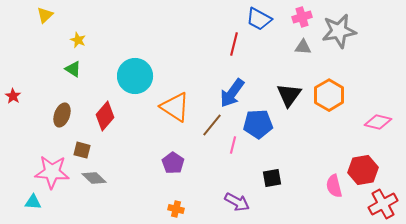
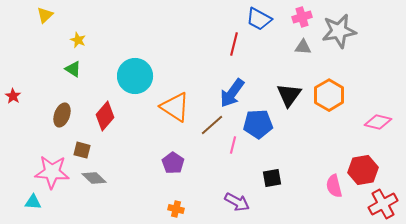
brown line: rotated 10 degrees clockwise
